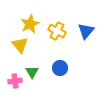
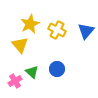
yellow cross: moved 1 px up
blue circle: moved 3 px left, 1 px down
green triangle: rotated 16 degrees counterclockwise
pink cross: rotated 24 degrees counterclockwise
